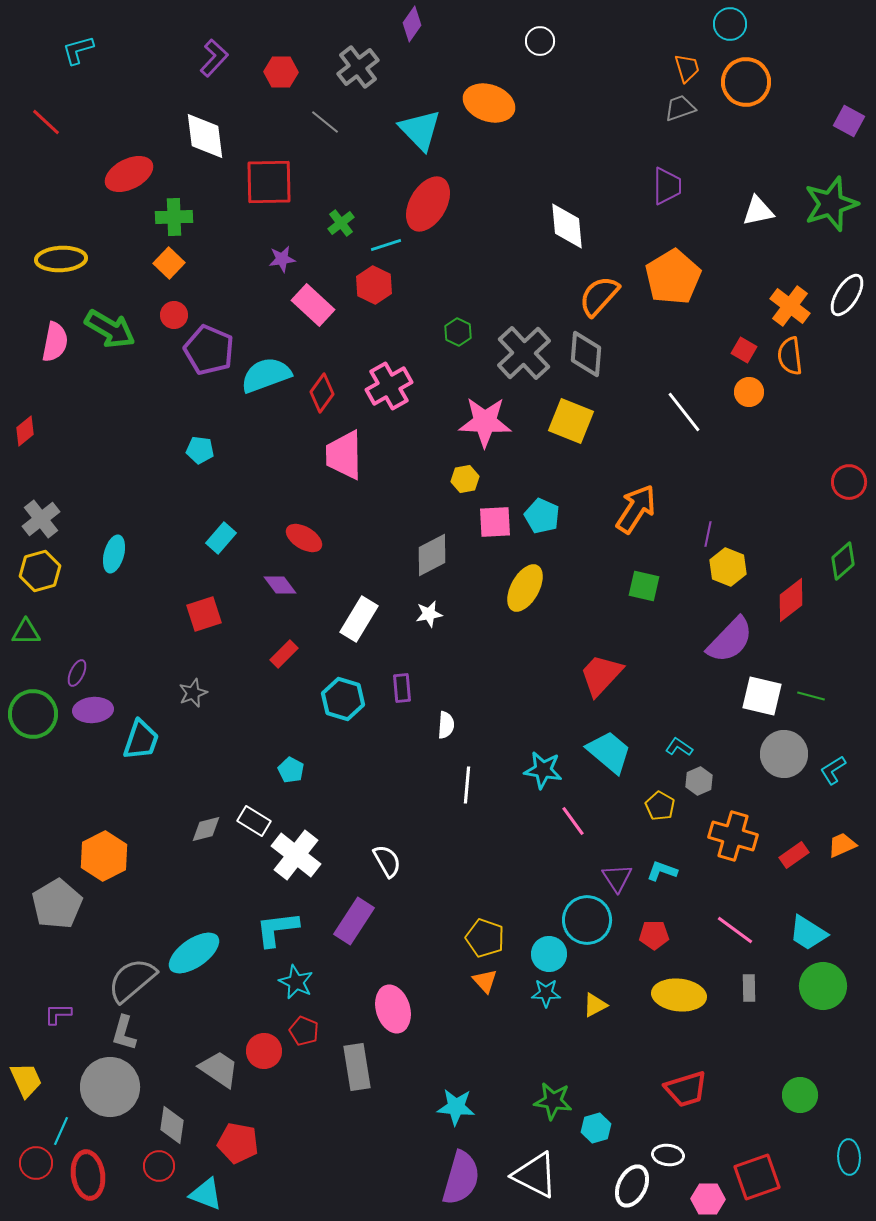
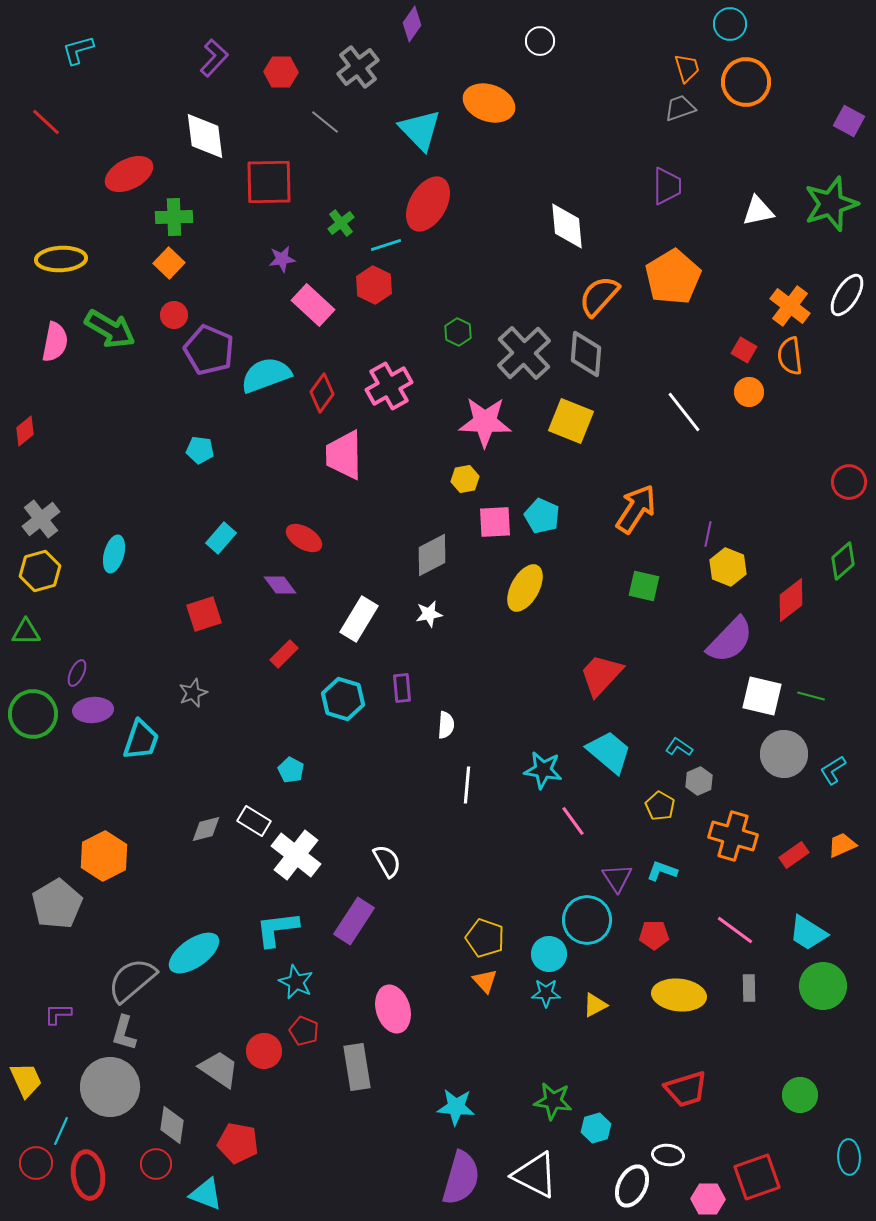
red circle at (159, 1166): moved 3 px left, 2 px up
